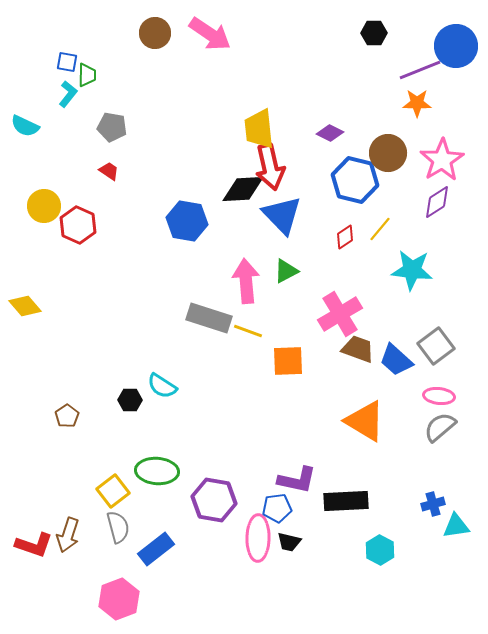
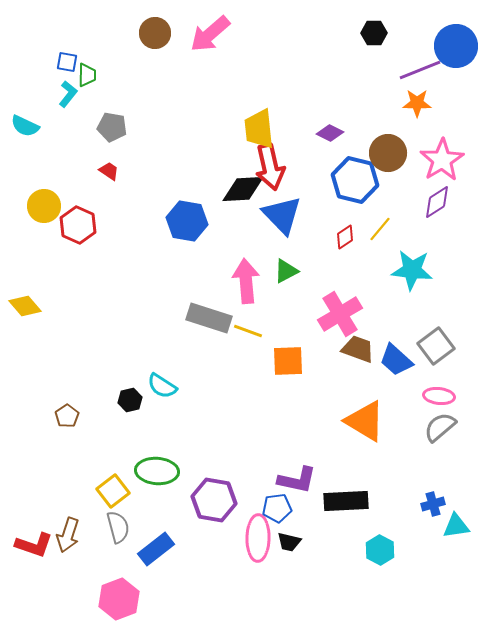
pink arrow at (210, 34): rotated 105 degrees clockwise
black hexagon at (130, 400): rotated 15 degrees counterclockwise
